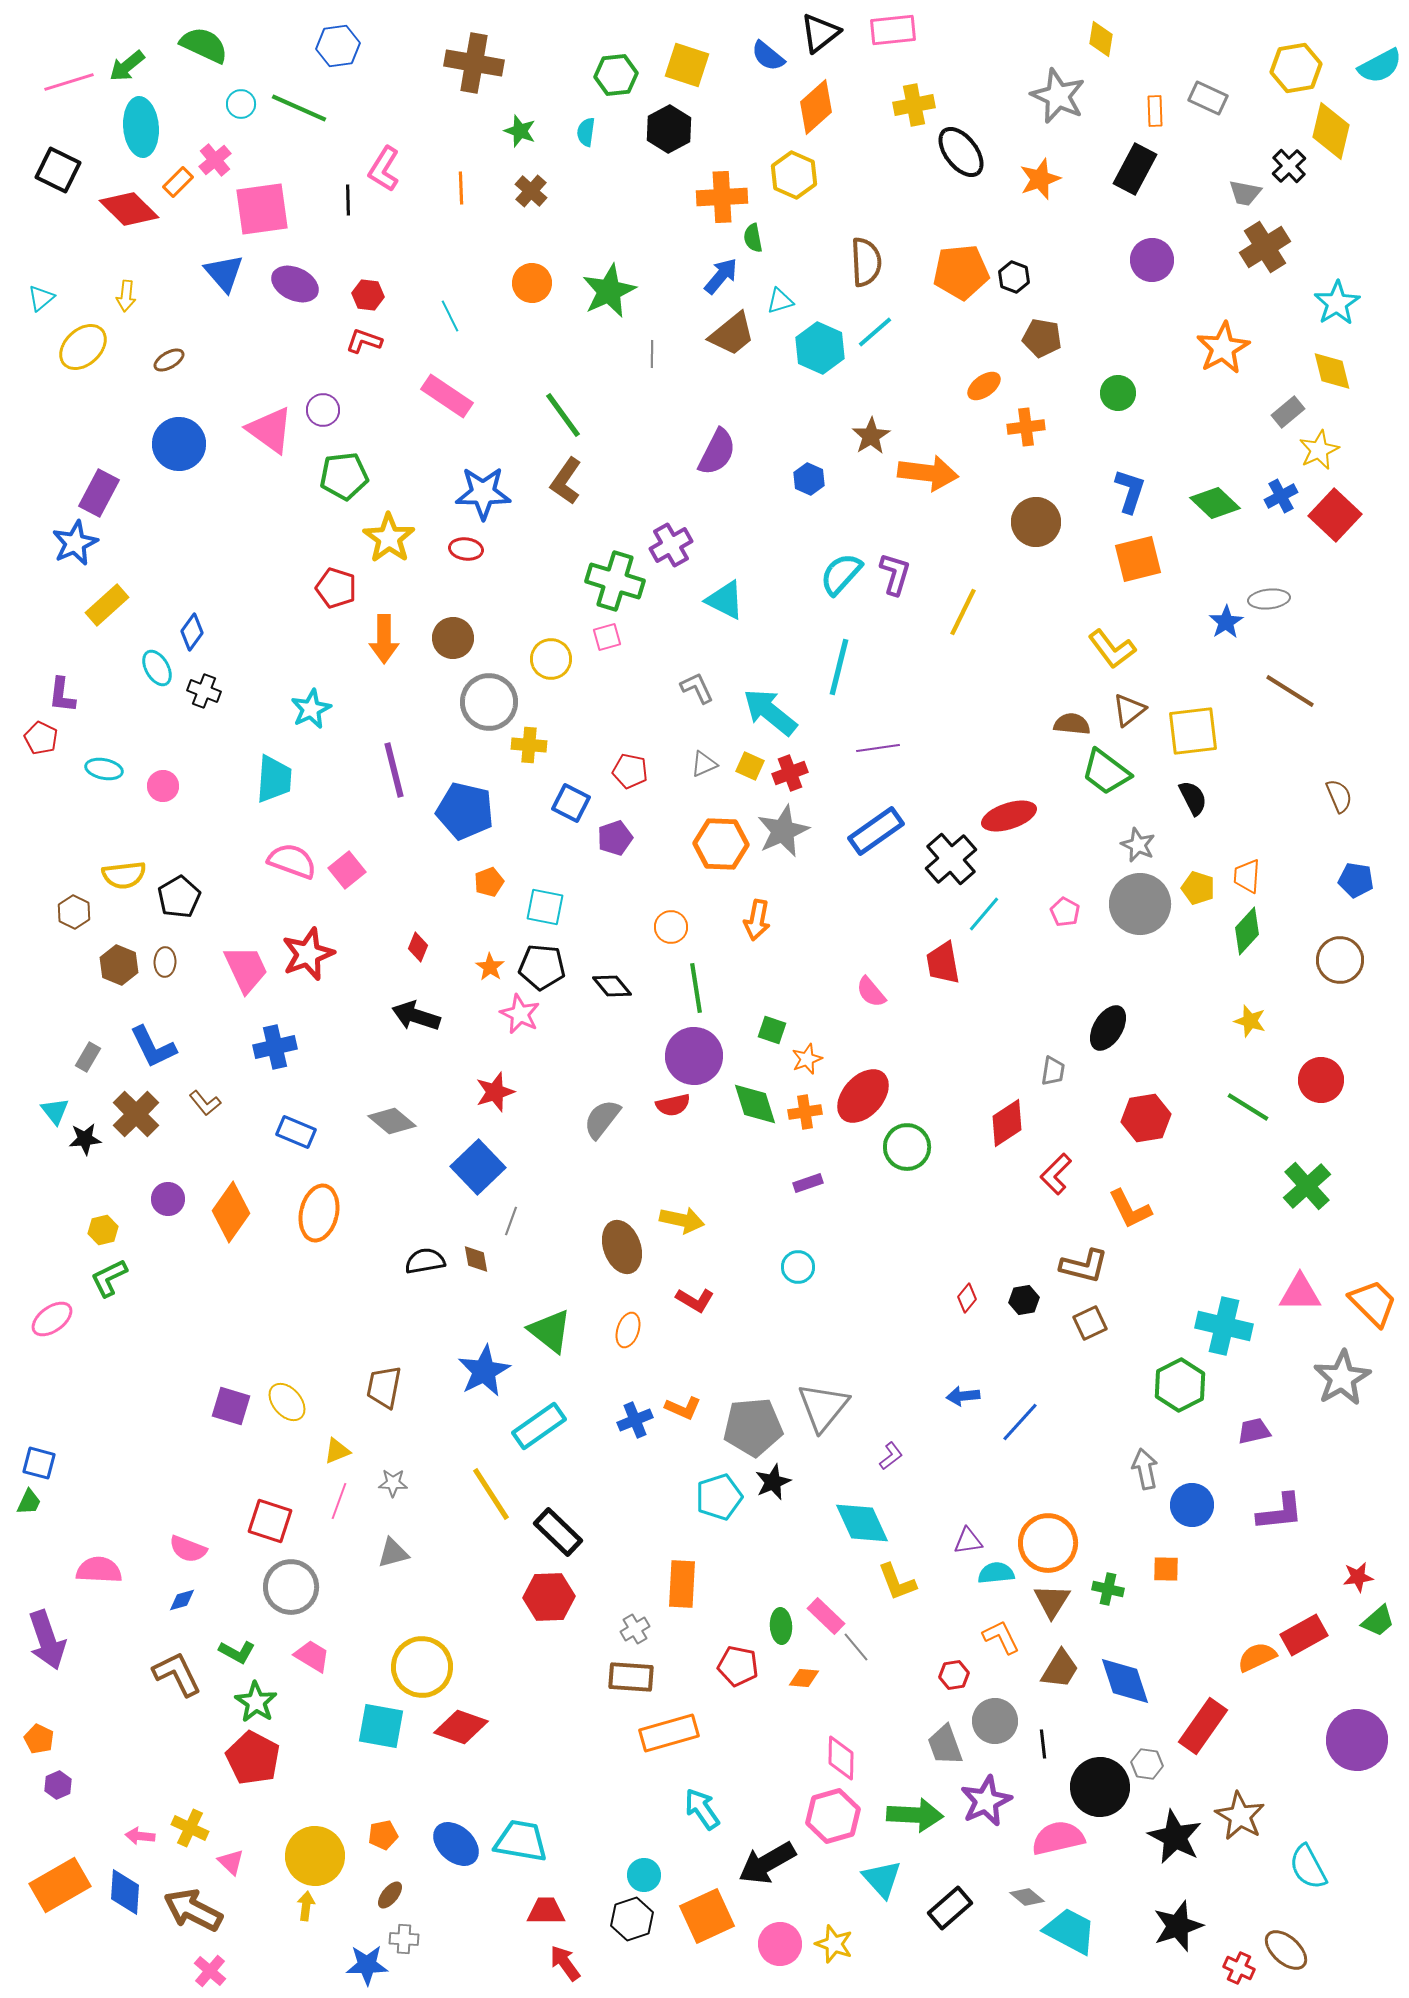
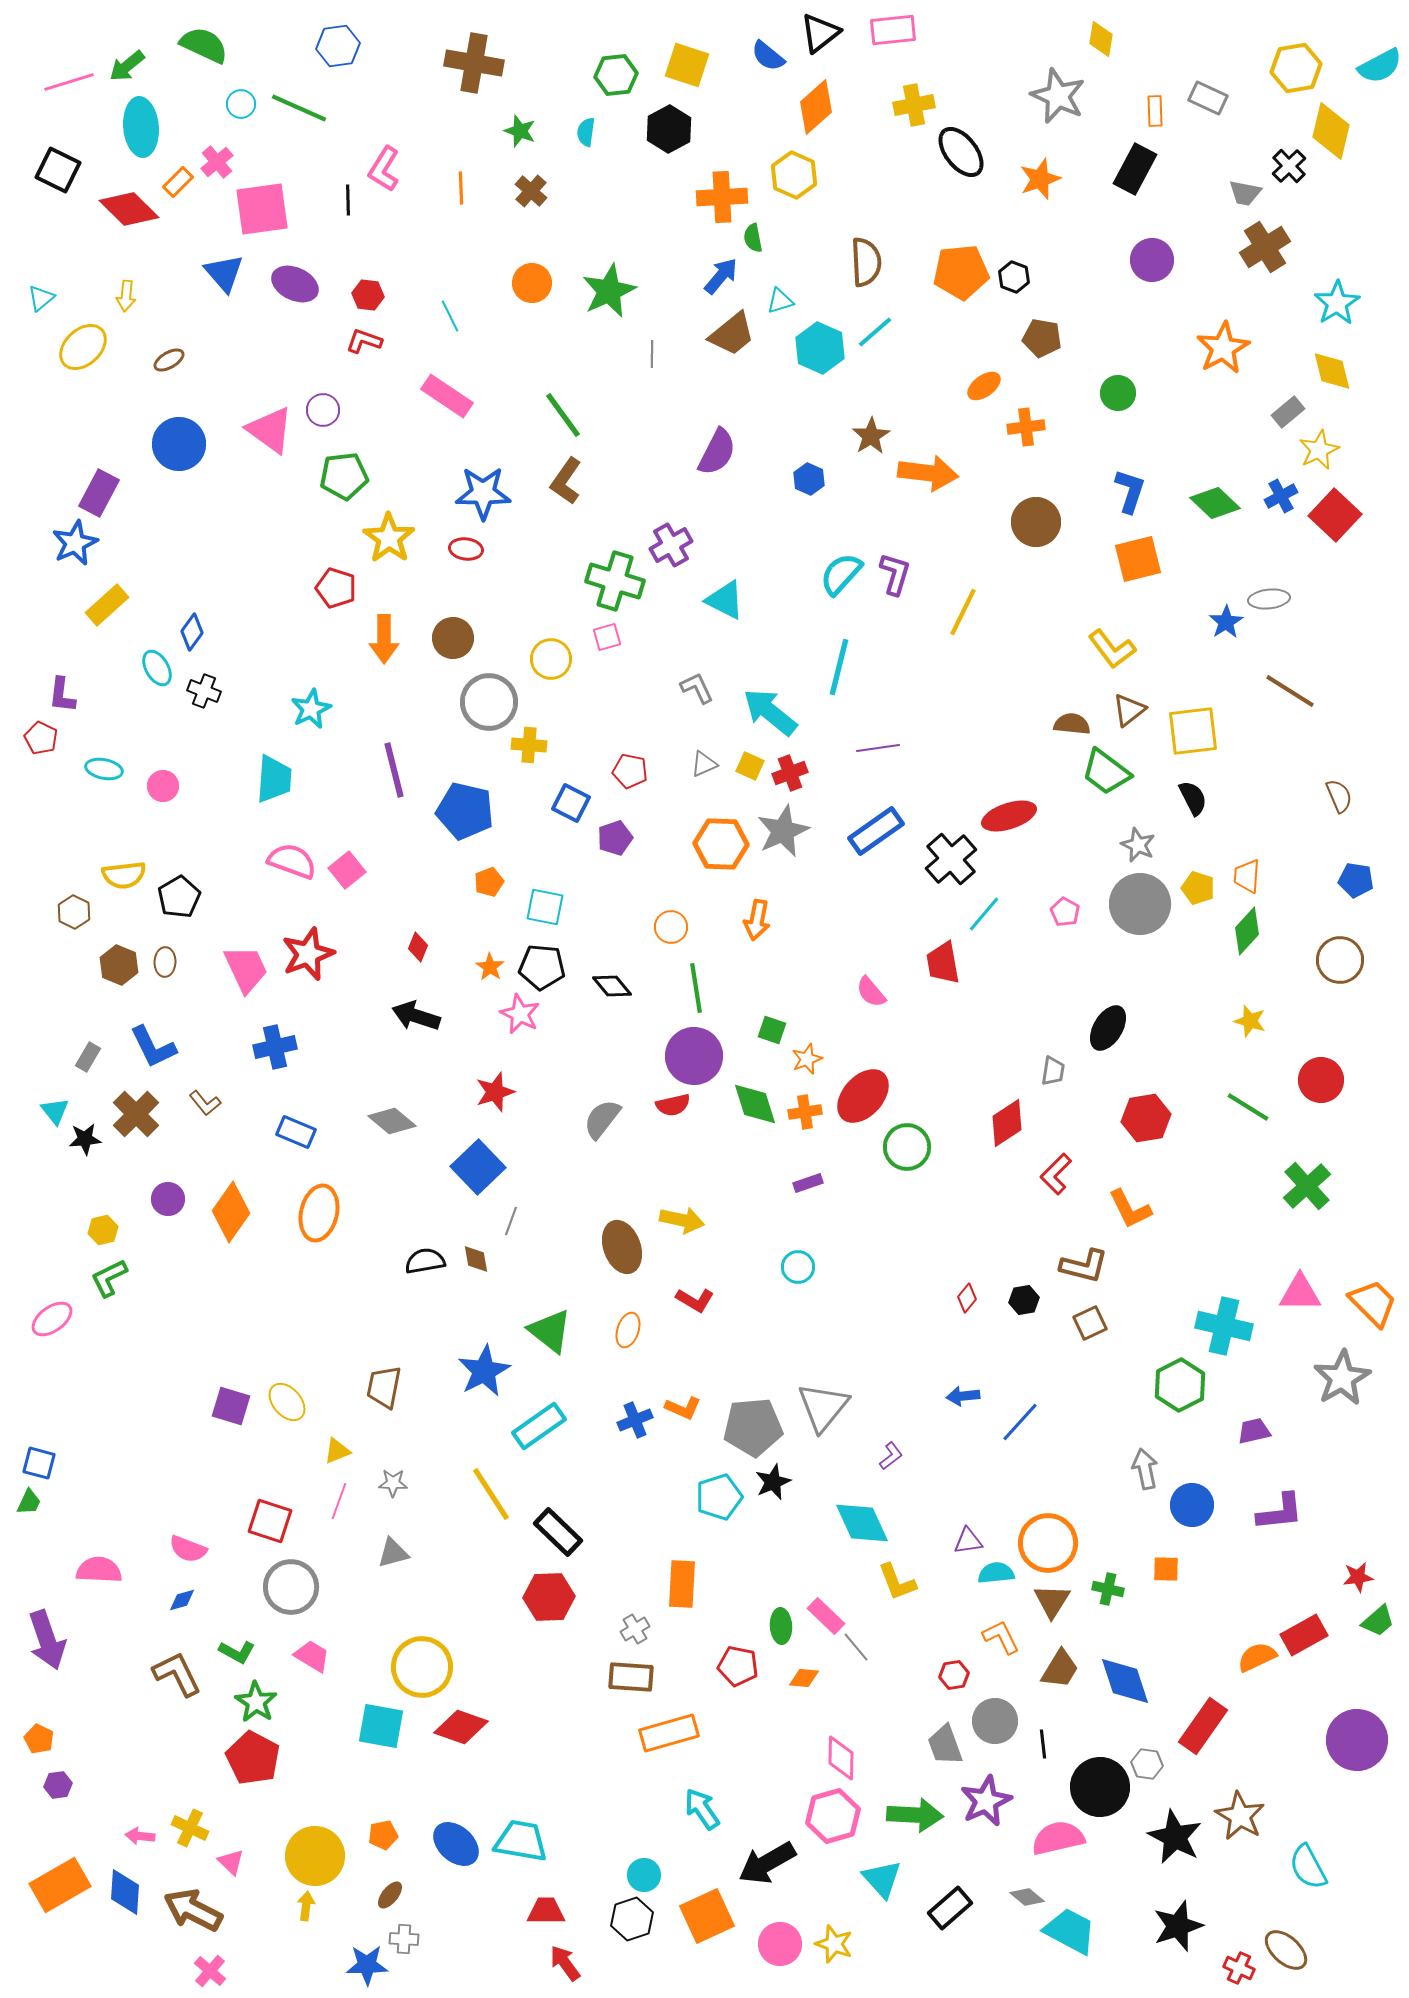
pink cross at (215, 160): moved 2 px right, 2 px down
purple hexagon at (58, 1785): rotated 16 degrees clockwise
